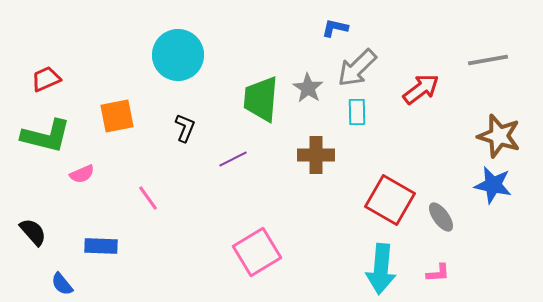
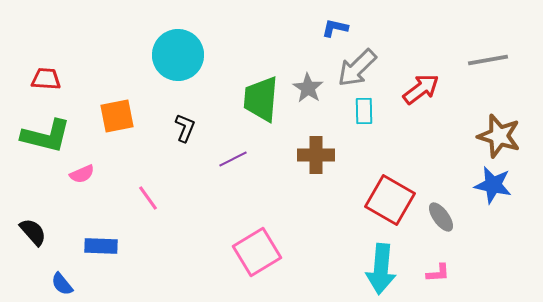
red trapezoid: rotated 28 degrees clockwise
cyan rectangle: moved 7 px right, 1 px up
